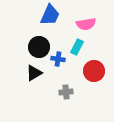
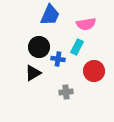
black triangle: moved 1 px left
